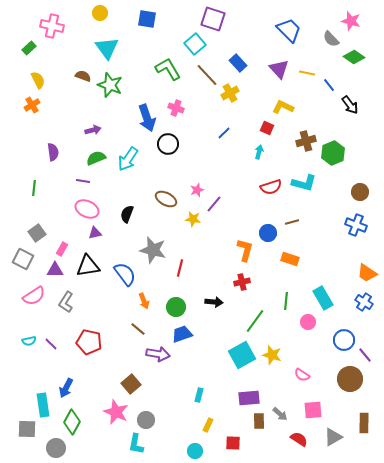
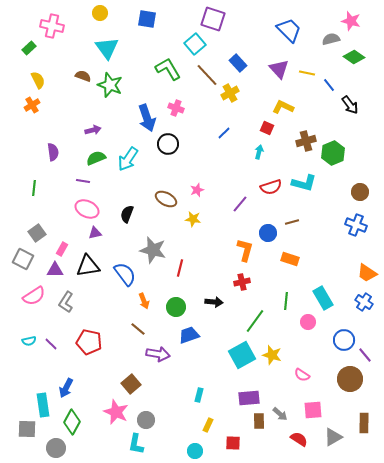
gray semicircle at (331, 39): rotated 120 degrees clockwise
purple line at (214, 204): moved 26 px right
blue trapezoid at (182, 334): moved 7 px right, 1 px down
